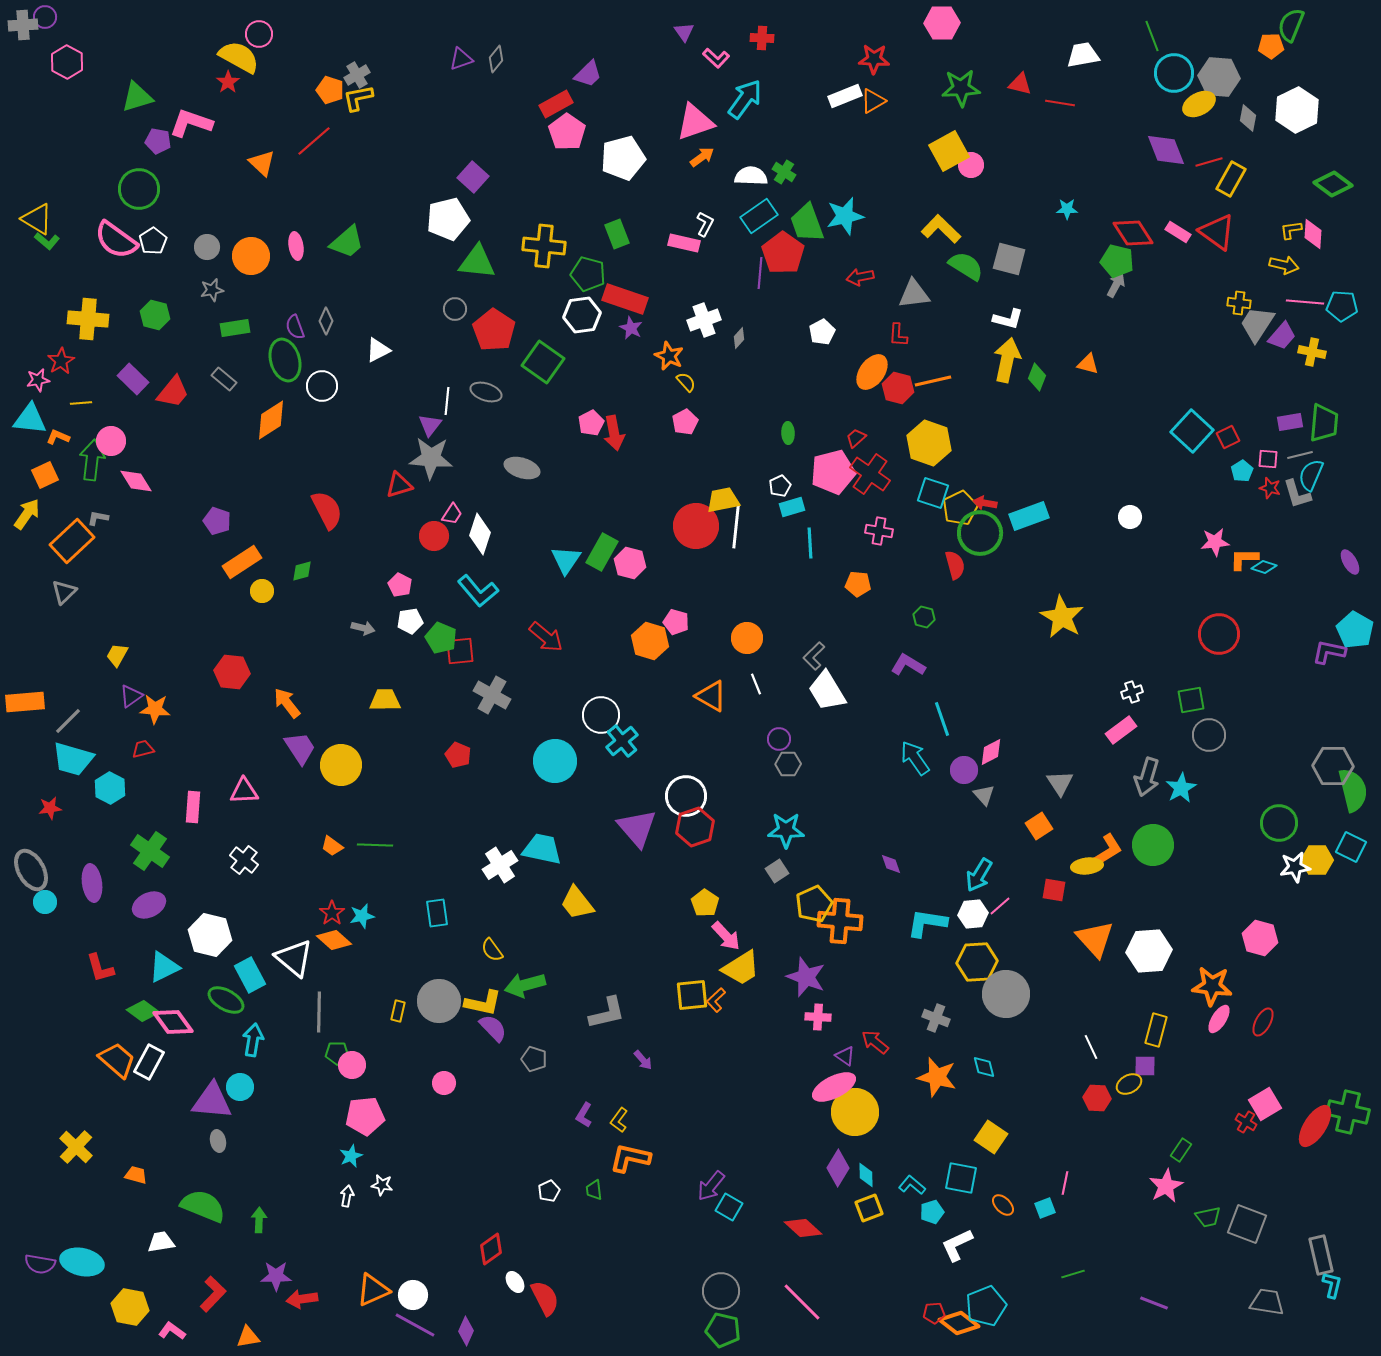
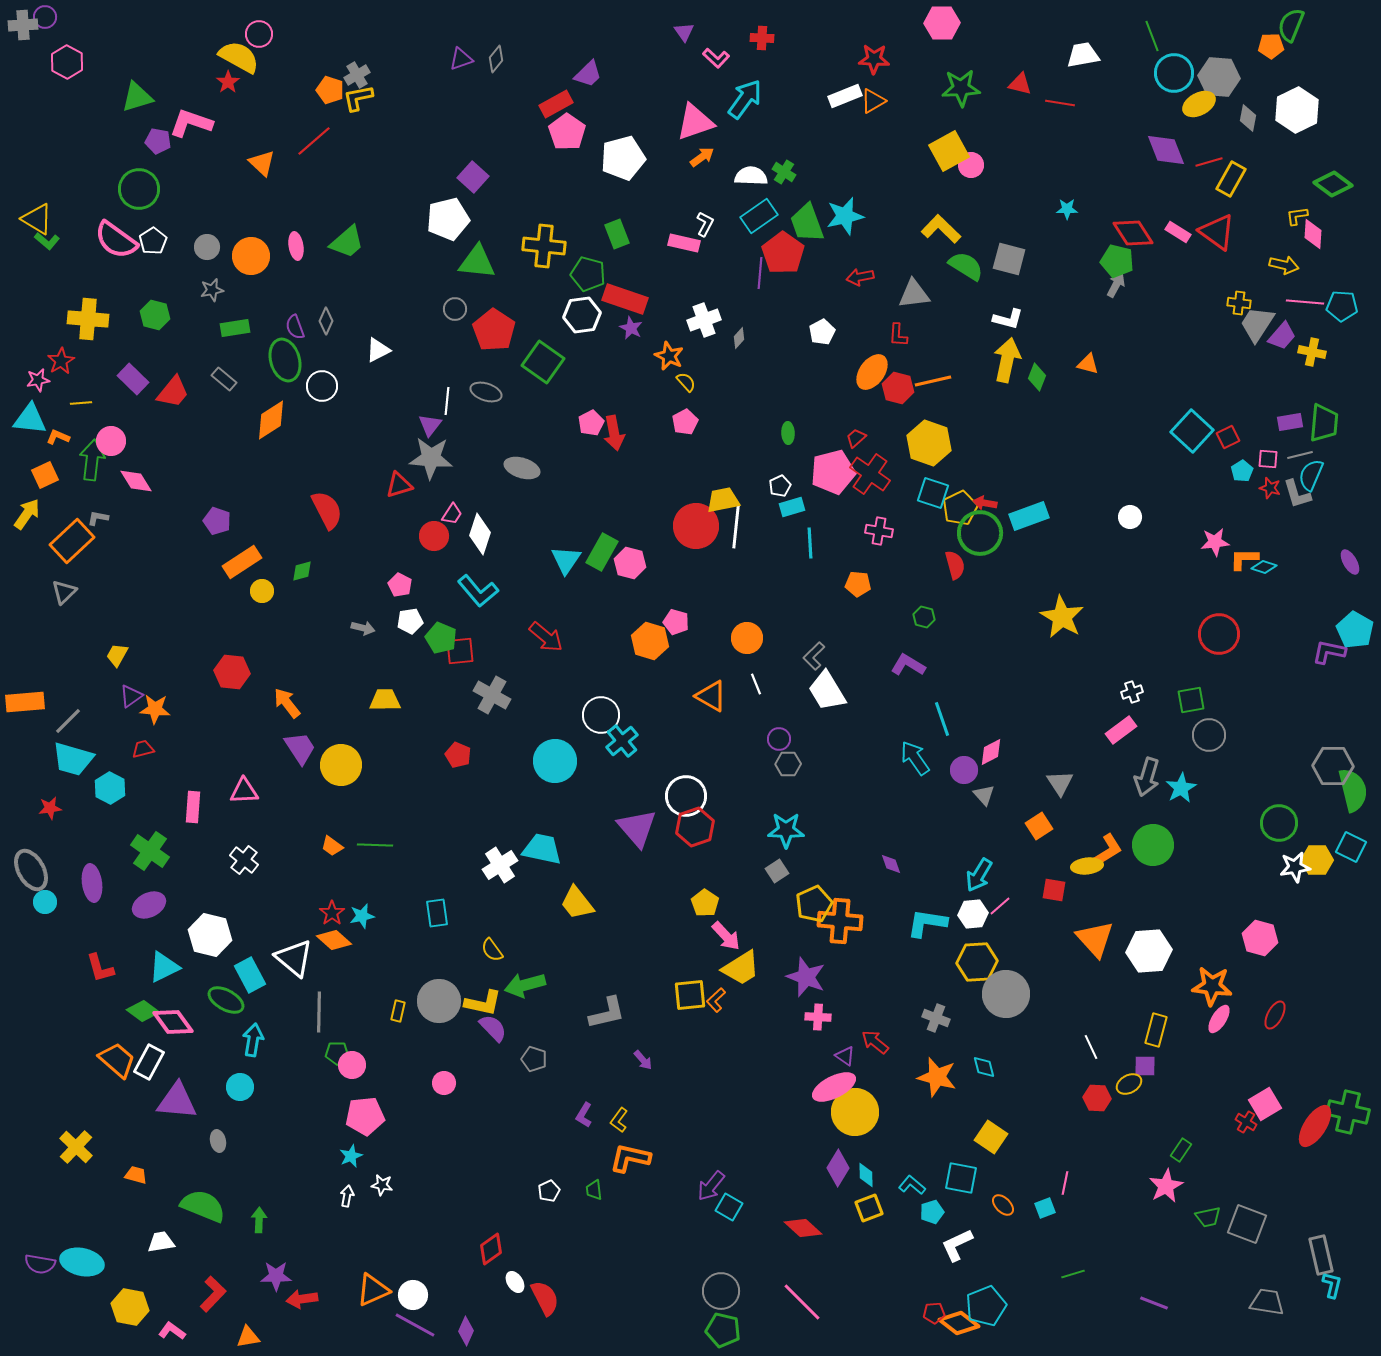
yellow L-shape at (1291, 230): moved 6 px right, 14 px up
yellow square at (692, 995): moved 2 px left
red ellipse at (1263, 1022): moved 12 px right, 7 px up
purple triangle at (212, 1101): moved 35 px left
